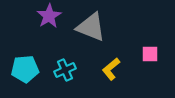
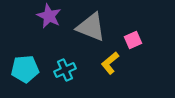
purple star: rotated 15 degrees counterclockwise
pink square: moved 17 px left, 14 px up; rotated 24 degrees counterclockwise
yellow L-shape: moved 1 px left, 6 px up
